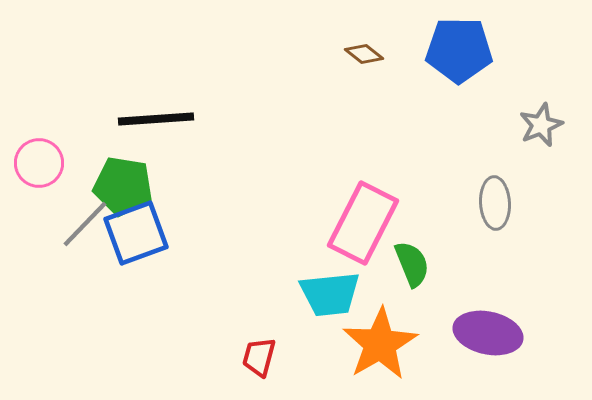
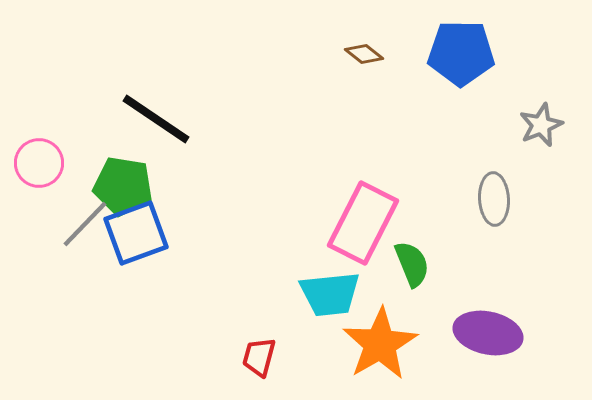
blue pentagon: moved 2 px right, 3 px down
black line: rotated 38 degrees clockwise
gray ellipse: moved 1 px left, 4 px up
